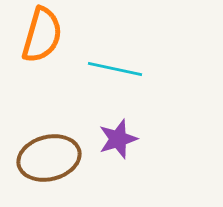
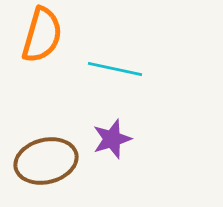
purple star: moved 6 px left
brown ellipse: moved 3 px left, 3 px down
